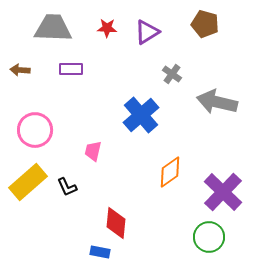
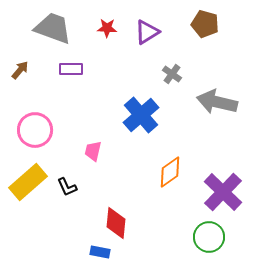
gray trapezoid: rotated 18 degrees clockwise
brown arrow: rotated 126 degrees clockwise
